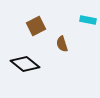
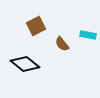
cyan rectangle: moved 15 px down
brown semicircle: rotated 21 degrees counterclockwise
